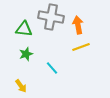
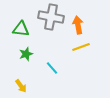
green triangle: moved 3 px left
